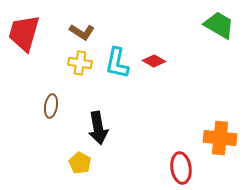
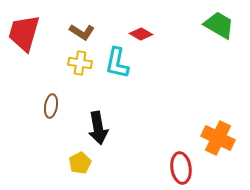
red diamond: moved 13 px left, 27 px up
orange cross: moved 2 px left; rotated 20 degrees clockwise
yellow pentagon: rotated 15 degrees clockwise
